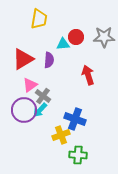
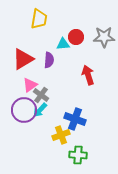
gray cross: moved 2 px left, 1 px up
